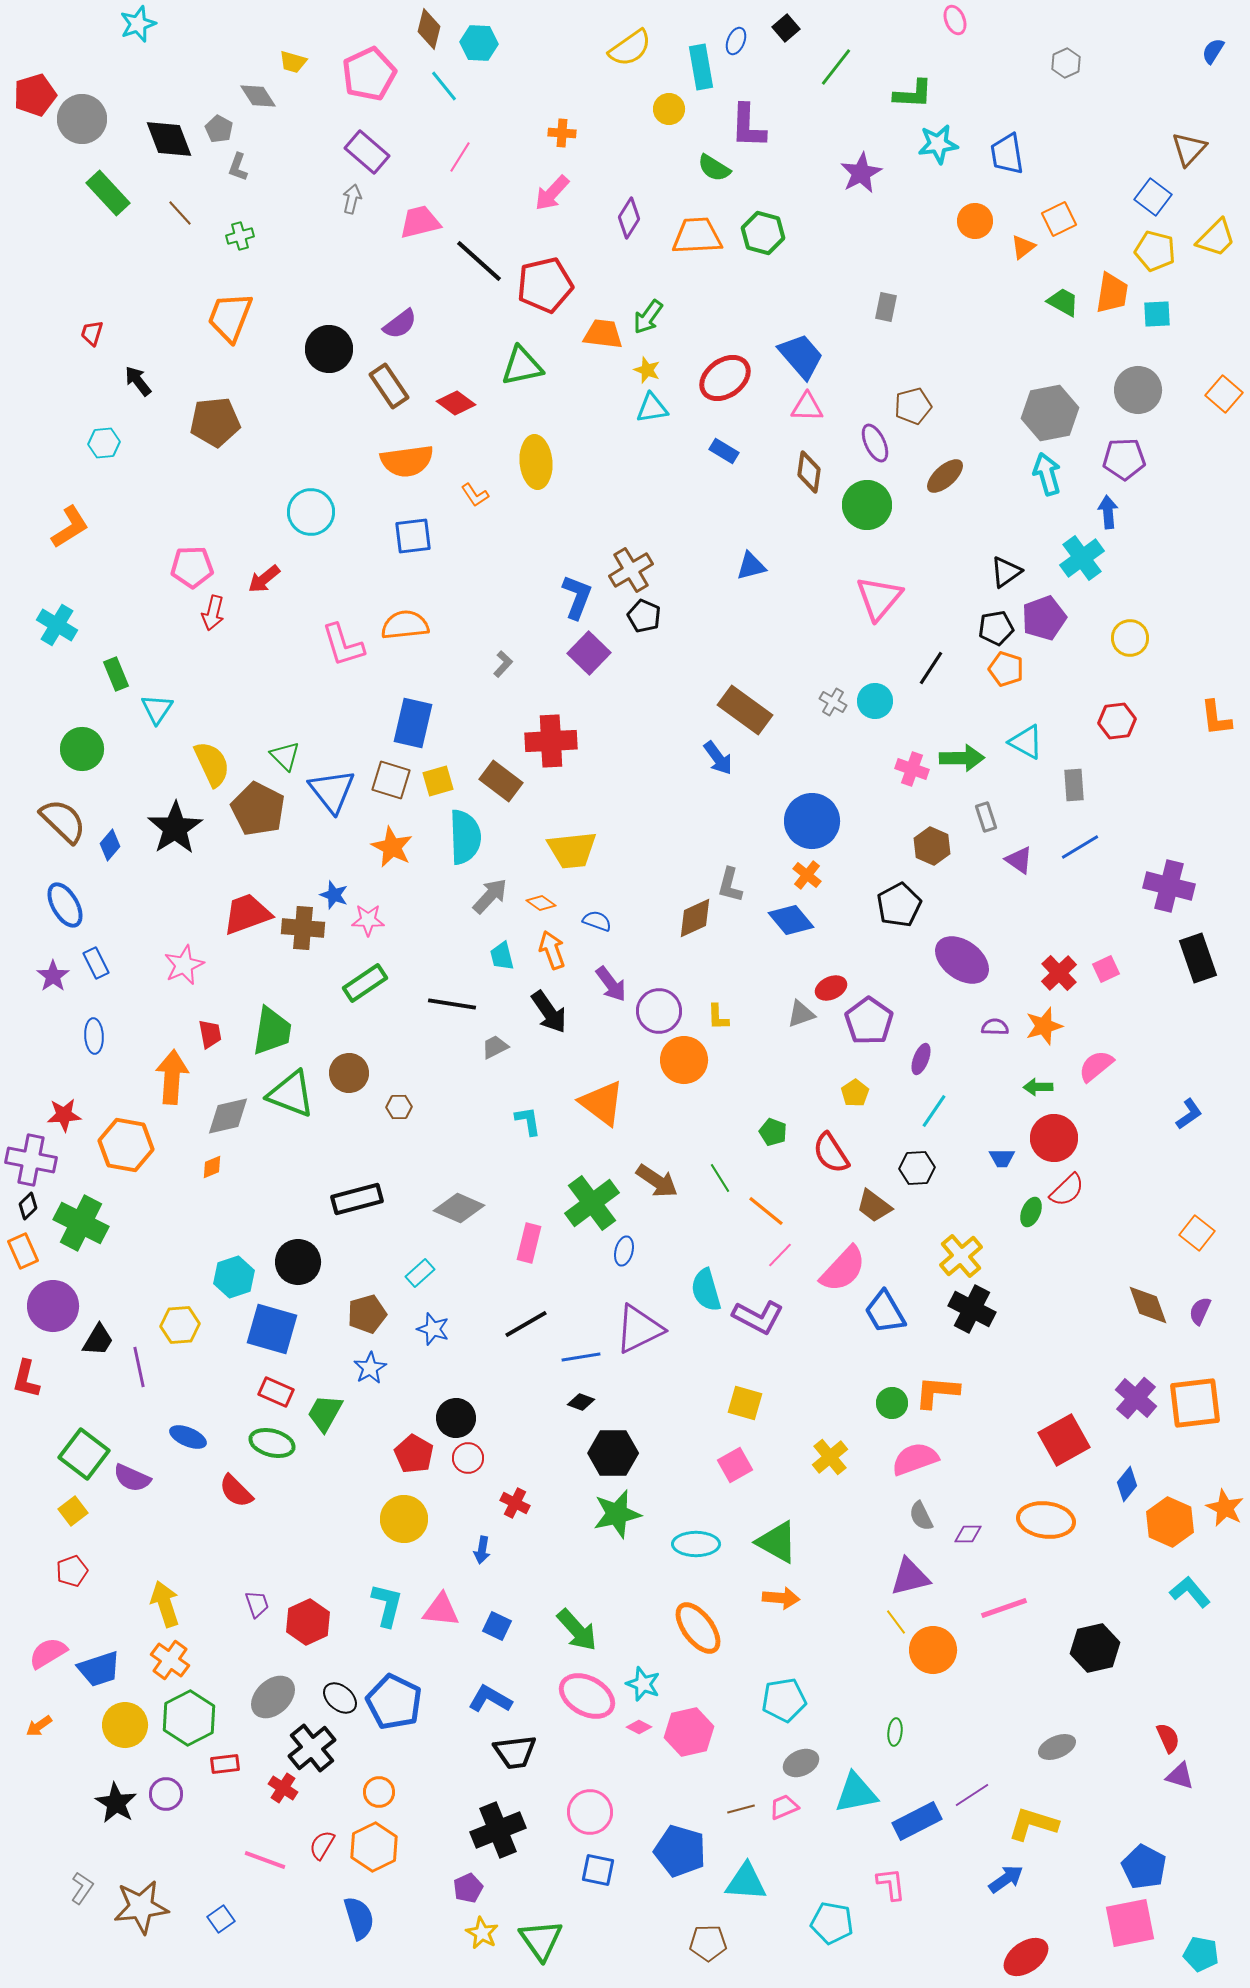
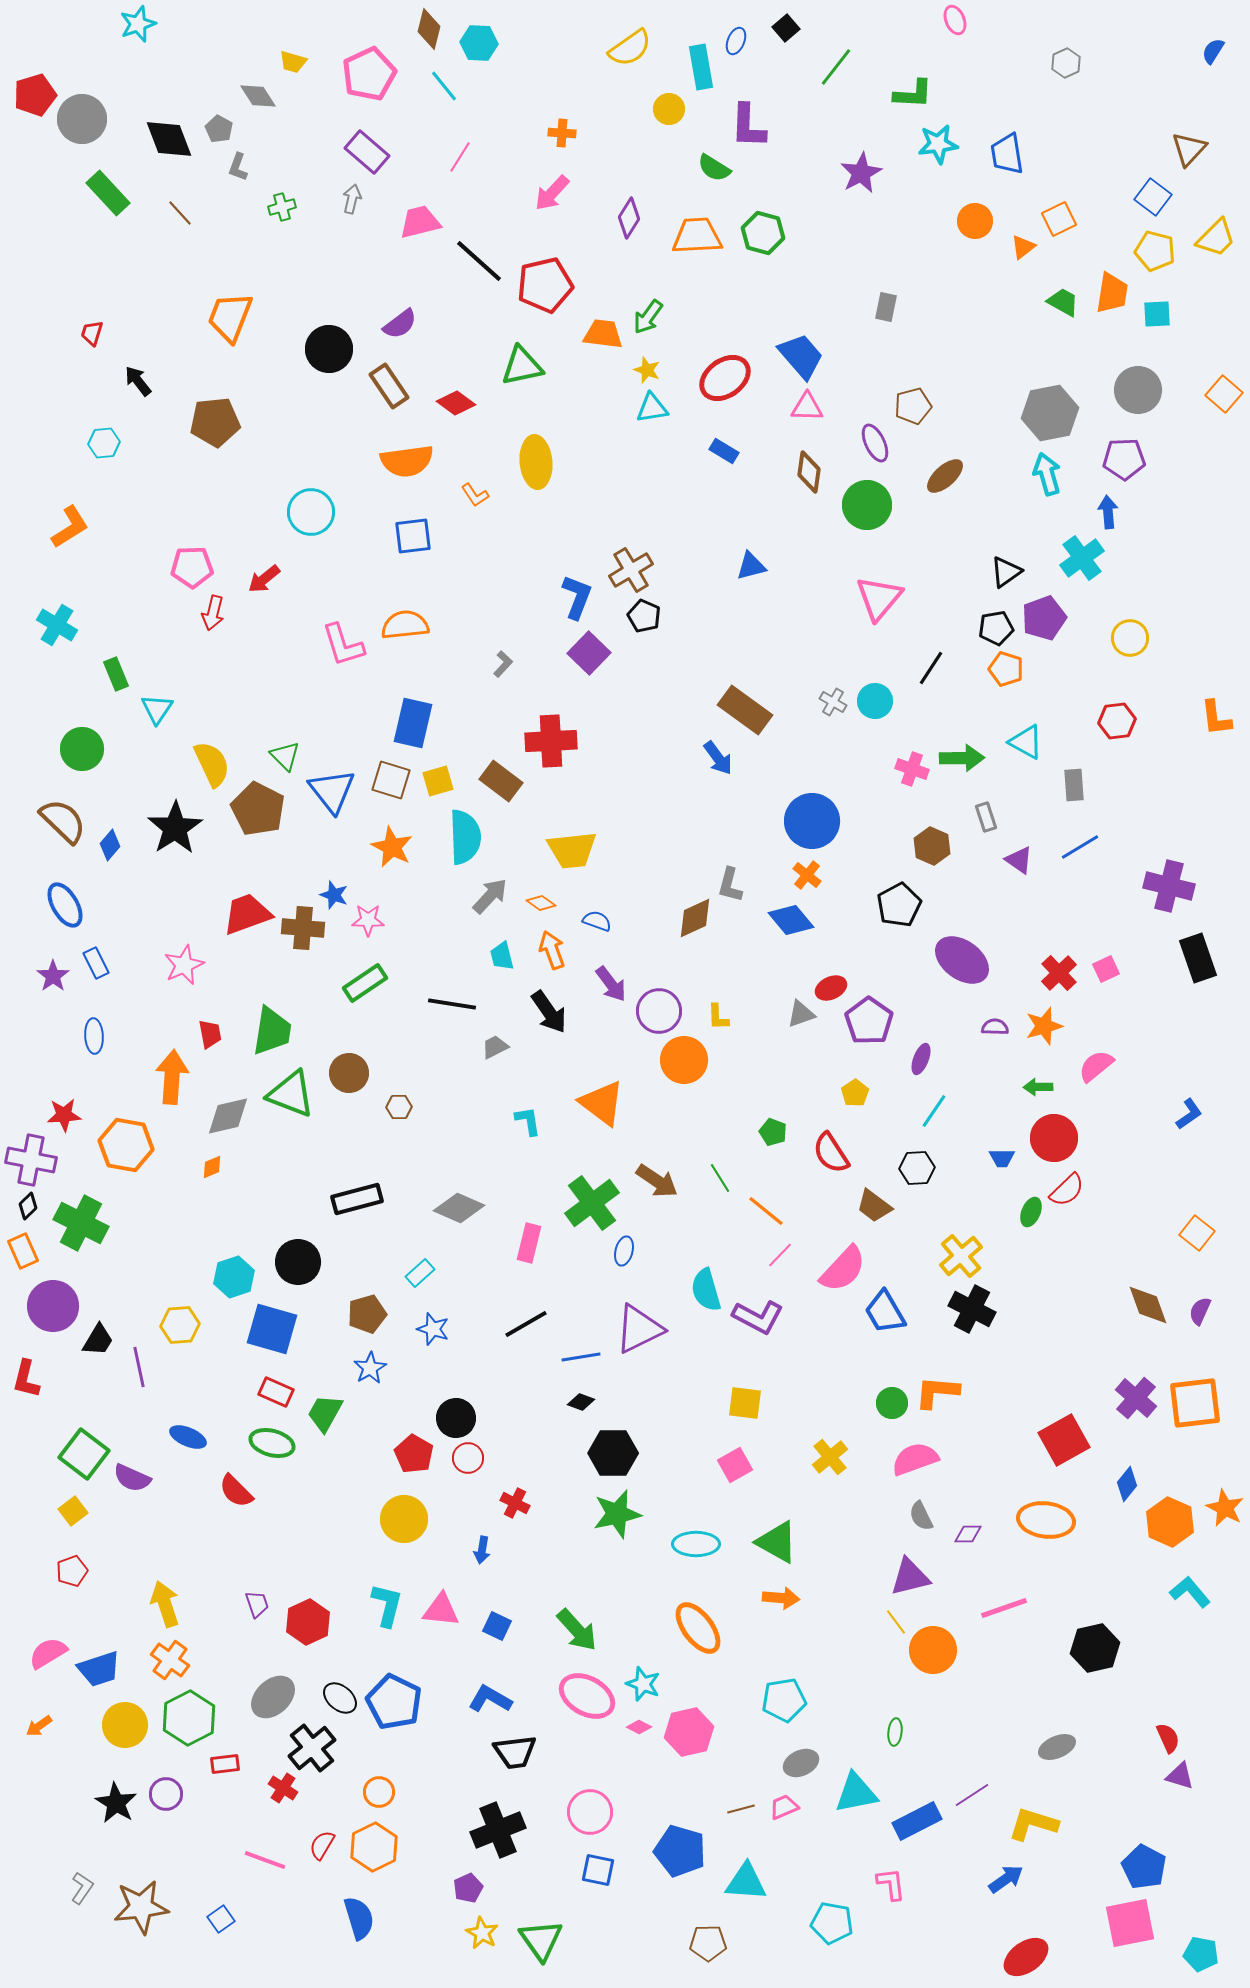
green cross at (240, 236): moved 42 px right, 29 px up
yellow square at (745, 1403): rotated 9 degrees counterclockwise
